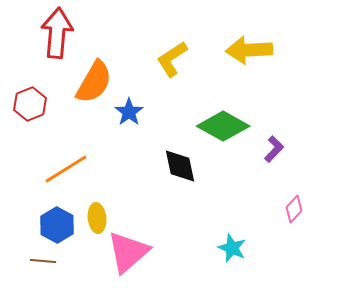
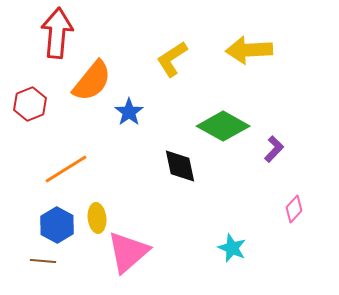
orange semicircle: moved 2 px left, 1 px up; rotated 9 degrees clockwise
